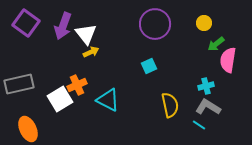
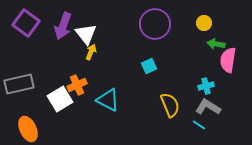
green arrow: rotated 48 degrees clockwise
yellow arrow: rotated 42 degrees counterclockwise
yellow semicircle: rotated 10 degrees counterclockwise
